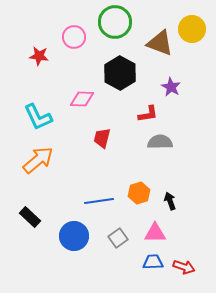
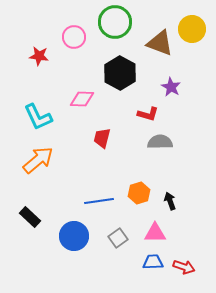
red L-shape: rotated 25 degrees clockwise
